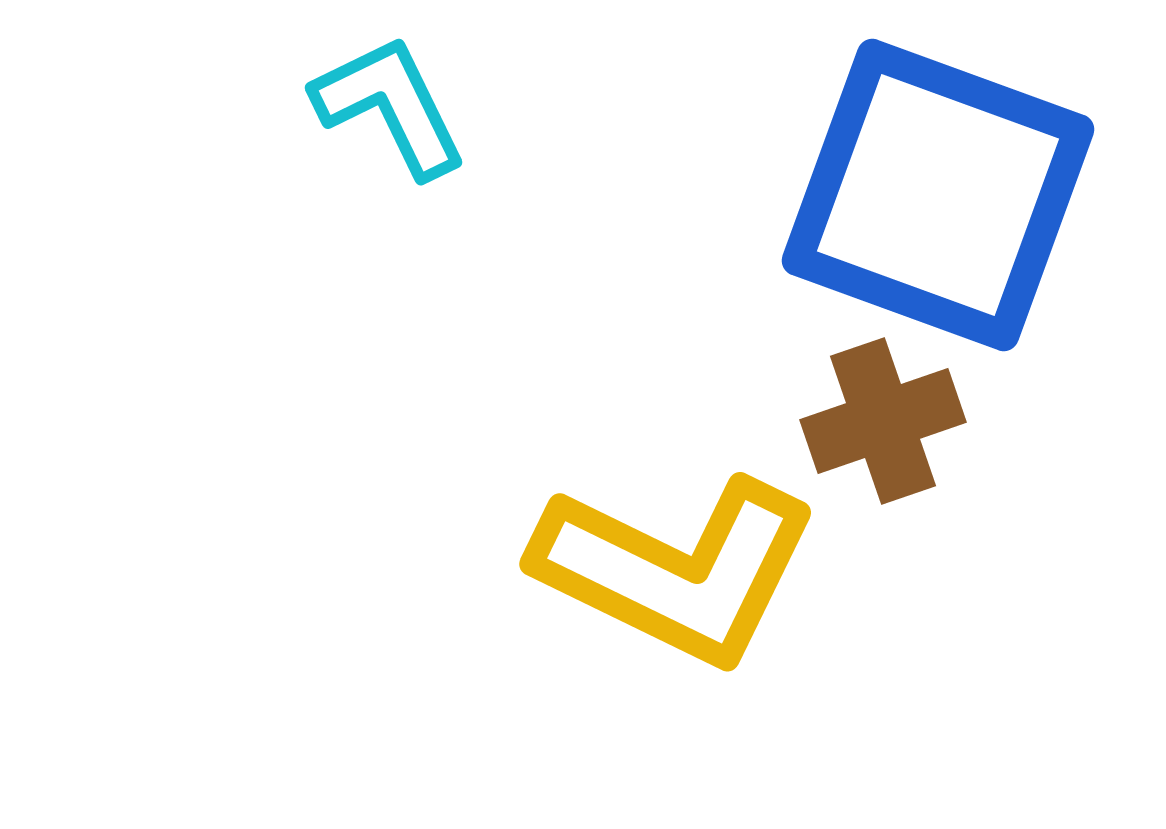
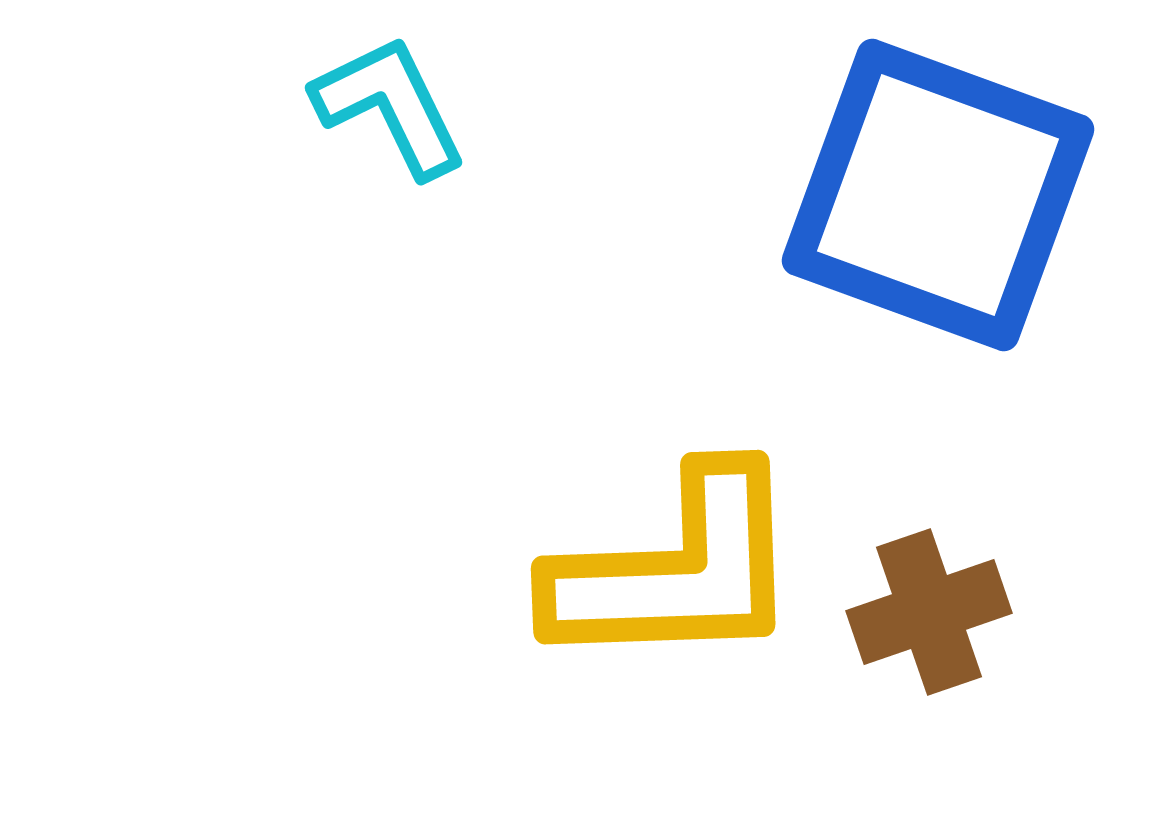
brown cross: moved 46 px right, 191 px down
yellow L-shape: rotated 28 degrees counterclockwise
